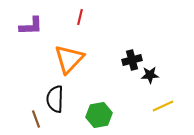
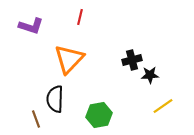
purple L-shape: rotated 20 degrees clockwise
yellow line: rotated 10 degrees counterclockwise
